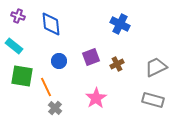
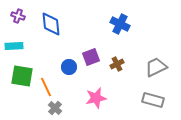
cyan rectangle: rotated 42 degrees counterclockwise
blue circle: moved 10 px right, 6 px down
pink star: rotated 20 degrees clockwise
